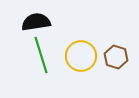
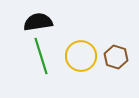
black semicircle: moved 2 px right
green line: moved 1 px down
